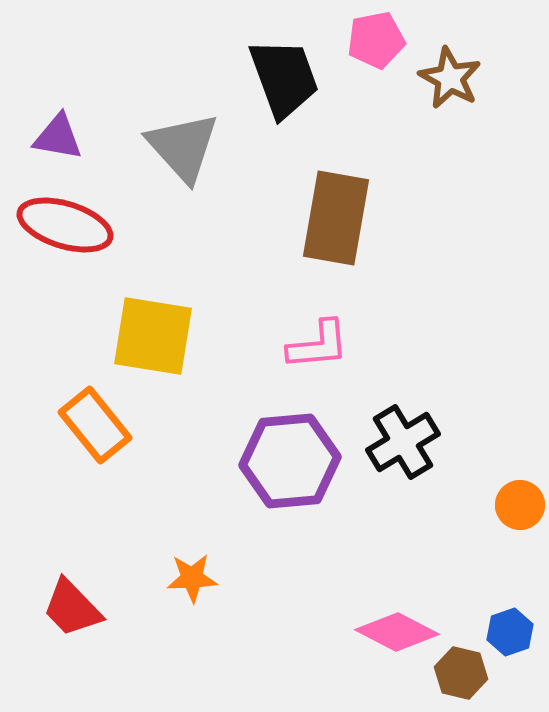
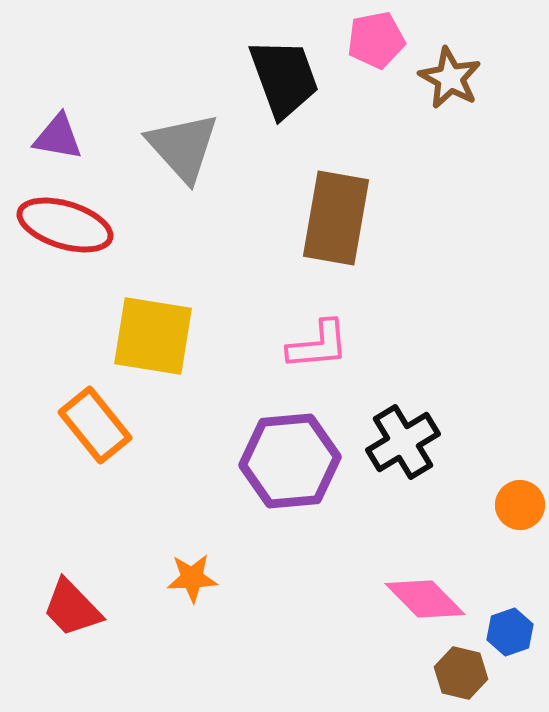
pink diamond: moved 28 px right, 33 px up; rotated 18 degrees clockwise
